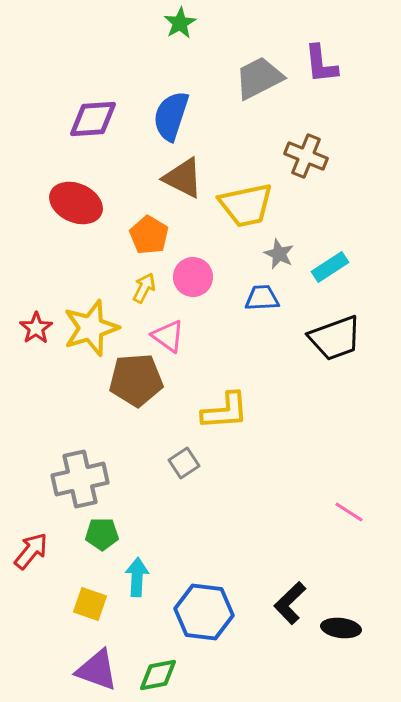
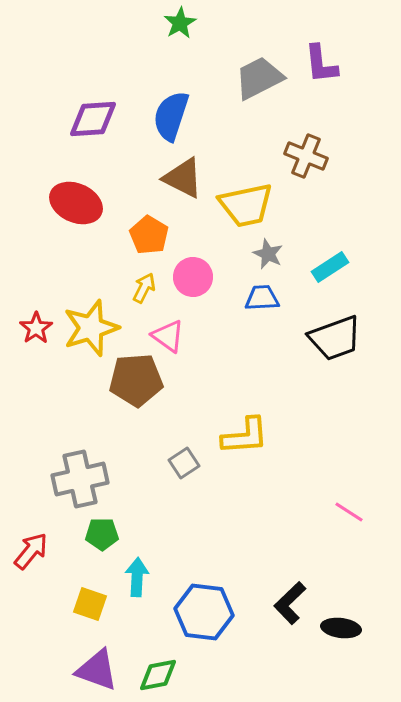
gray star: moved 11 px left
yellow L-shape: moved 20 px right, 25 px down
